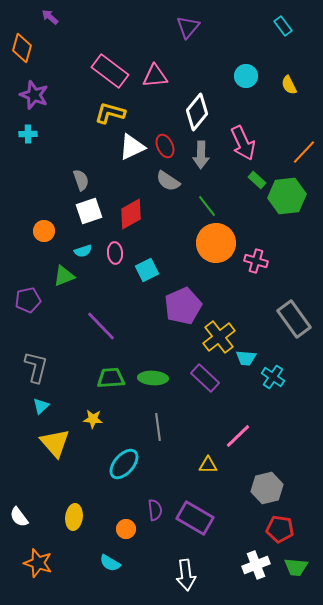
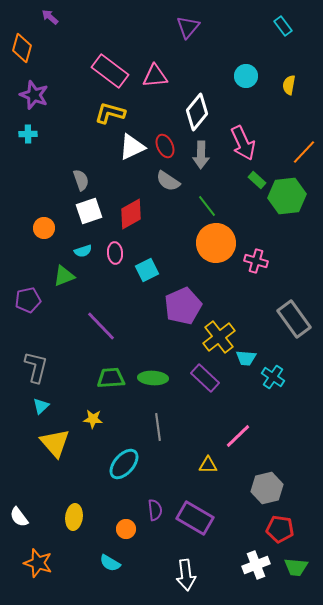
yellow semicircle at (289, 85): rotated 36 degrees clockwise
orange circle at (44, 231): moved 3 px up
